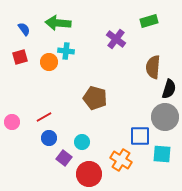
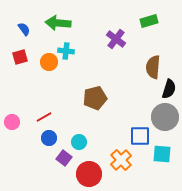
brown pentagon: rotated 30 degrees counterclockwise
cyan circle: moved 3 px left
orange cross: rotated 15 degrees clockwise
